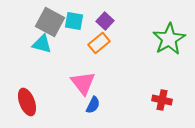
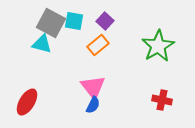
gray square: moved 1 px right, 1 px down
green star: moved 11 px left, 7 px down
orange rectangle: moved 1 px left, 2 px down
pink triangle: moved 10 px right, 4 px down
red ellipse: rotated 52 degrees clockwise
